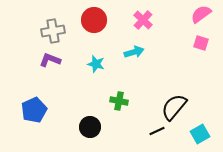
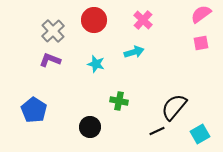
gray cross: rotated 35 degrees counterclockwise
pink square: rotated 28 degrees counterclockwise
blue pentagon: rotated 15 degrees counterclockwise
